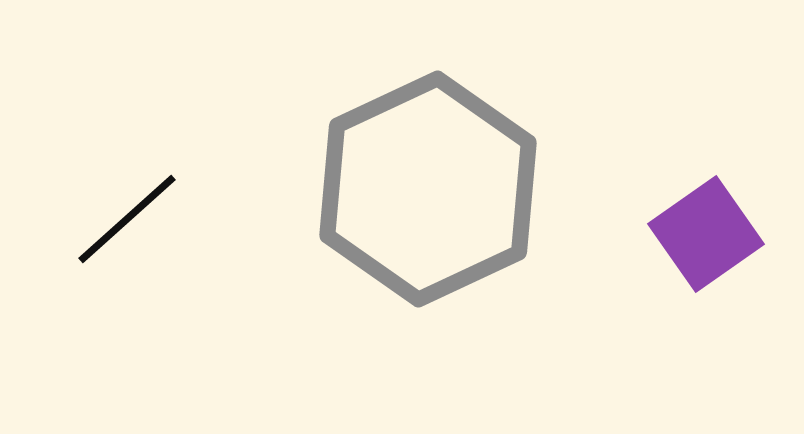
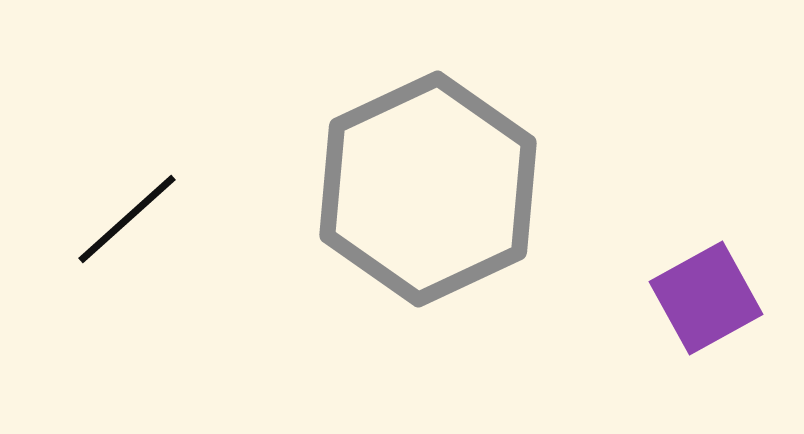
purple square: moved 64 px down; rotated 6 degrees clockwise
